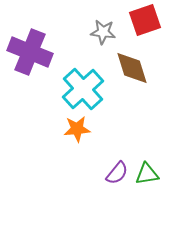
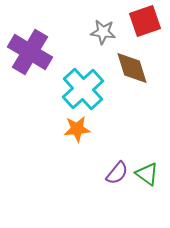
red square: moved 1 px down
purple cross: rotated 9 degrees clockwise
green triangle: rotated 45 degrees clockwise
